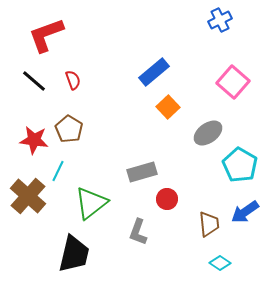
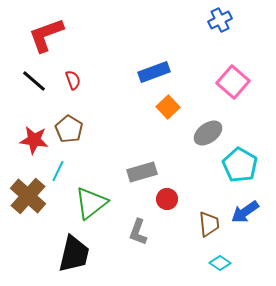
blue rectangle: rotated 20 degrees clockwise
